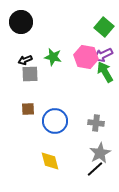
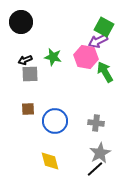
green square: rotated 12 degrees counterclockwise
purple arrow: moved 5 px left, 14 px up
